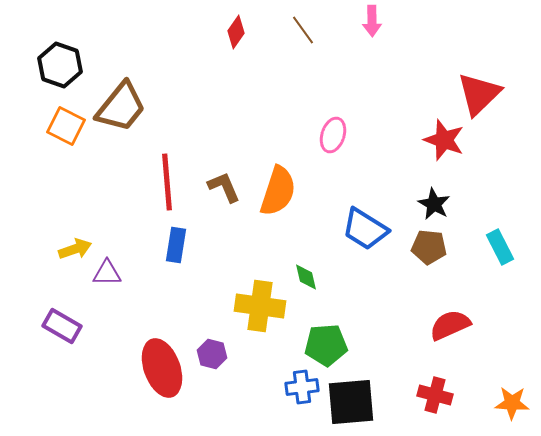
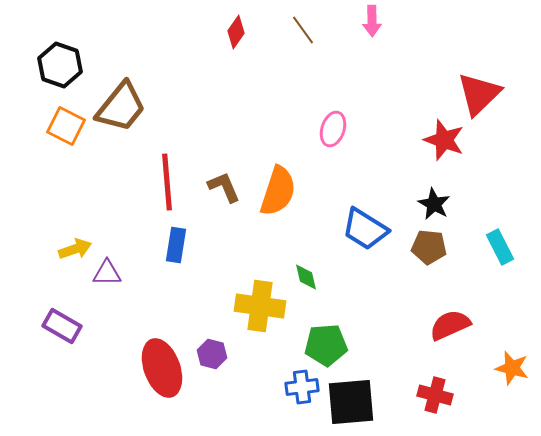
pink ellipse: moved 6 px up
orange star: moved 35 px up; rotated 12 degrees clockwise
